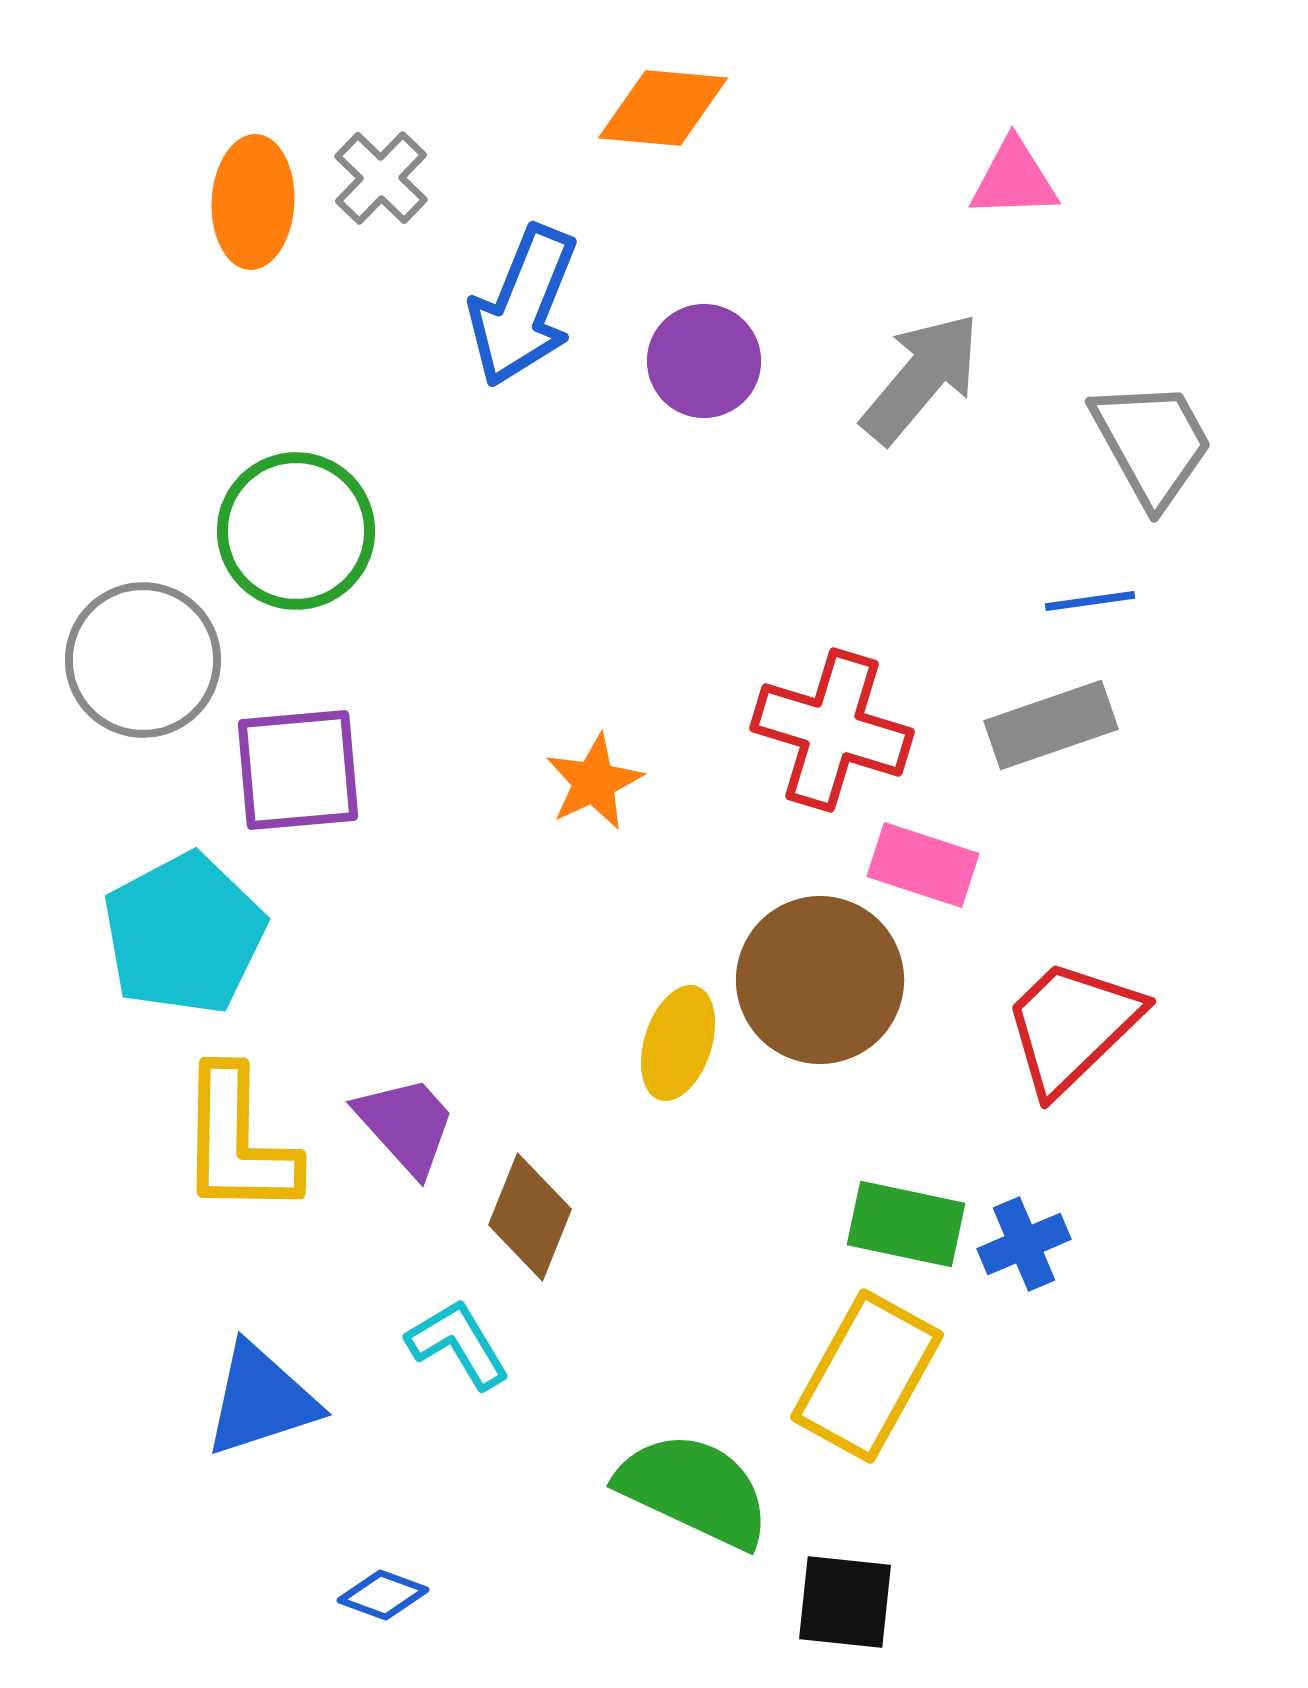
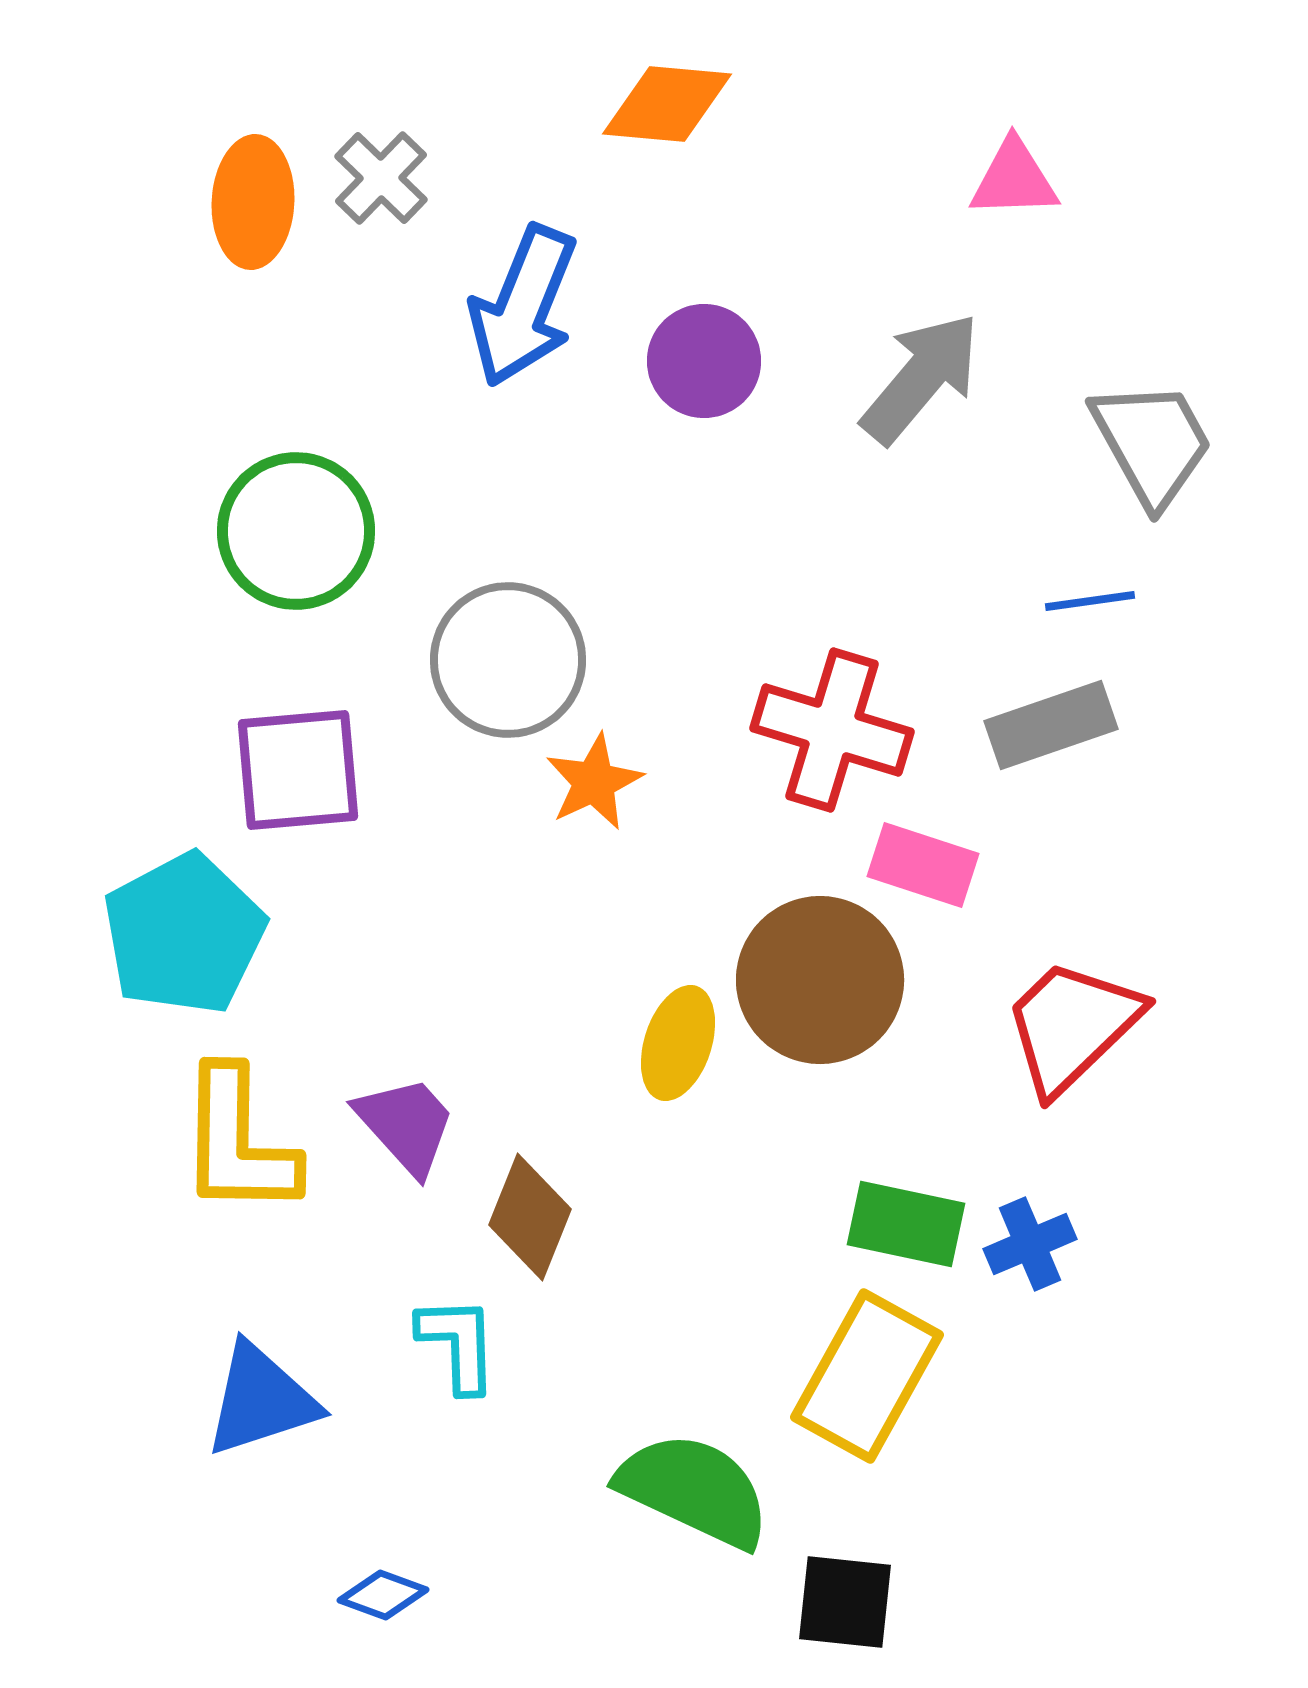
orange diamond: moved 4 px right, 4 px up
gray circle: moved 365 px right
blue cross: moved 6 px right
cyan L-shape: rotated 29 degrees clockwise
